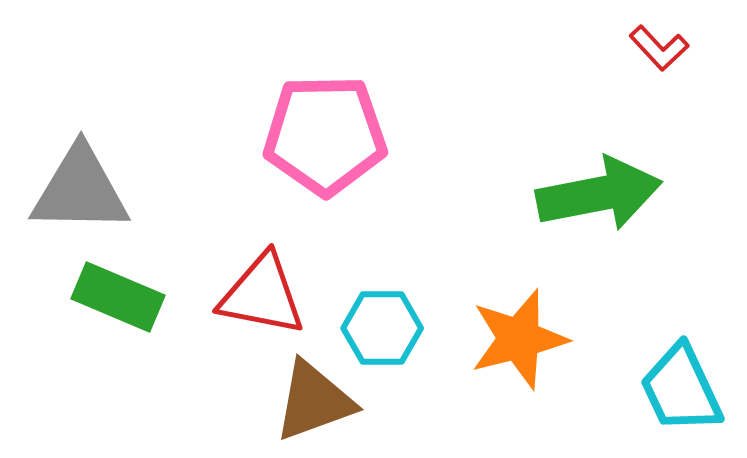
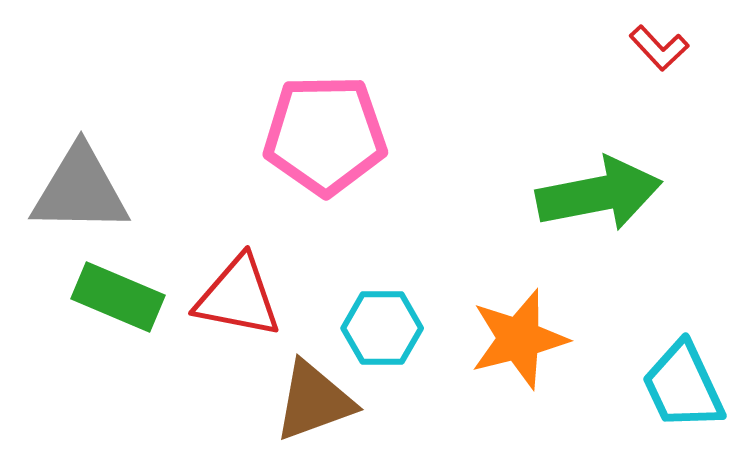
red triangle: moved 24 px left, 2 px down
cyan trapezoid: moved 2 px right, 3 px up
